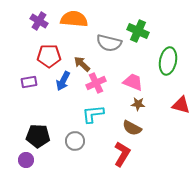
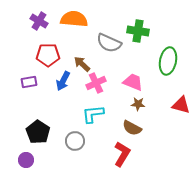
green cross: rotated 15 degrees counterclockwise
gray semicircle: rotated 10 degrees clockwise
red pentagon: moved 1 px left, 1 px up
black pentagon: moved 4 px up; rotated 30 degrees clockwise
